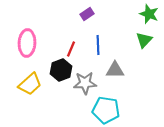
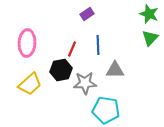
green triangle: moved 6 px right, 2 px up
red line: moved 1 px right
black hexagon: rotated 10 degrees clockwise
